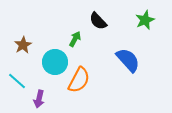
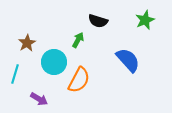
black semicircle: rotated 30 degrees counterclockwise
green arrow: moved 3 px right, 1 px down
brown star: moved 4 px right, 2 px up
cyan circle: moved 1 px left
cyan line: moved 2 px left, 7 px up; rotated 66 degrees clockwise
purple arrow: rotated 72 degrees counterclockwise
